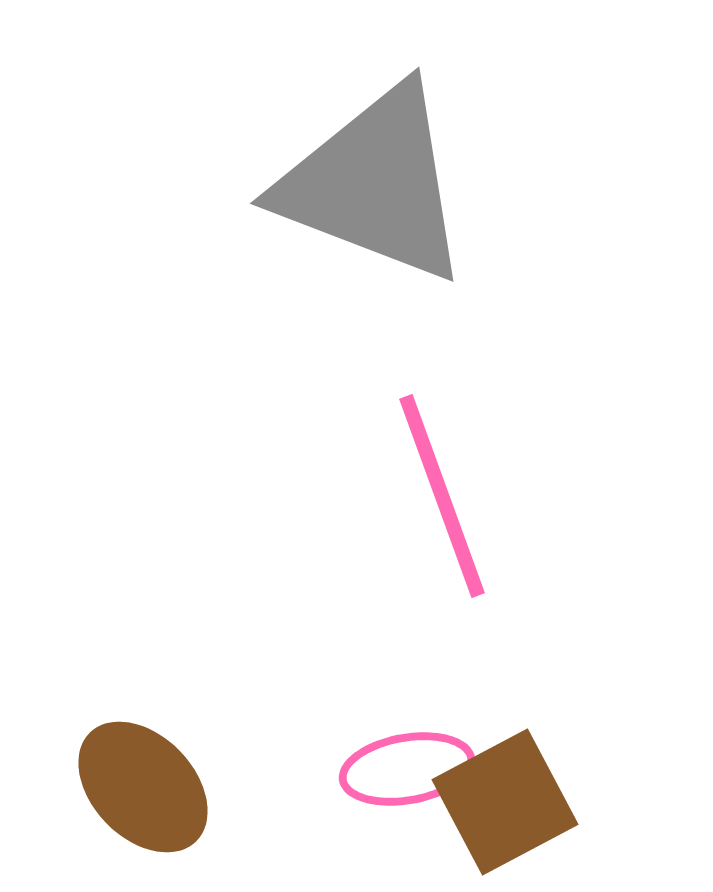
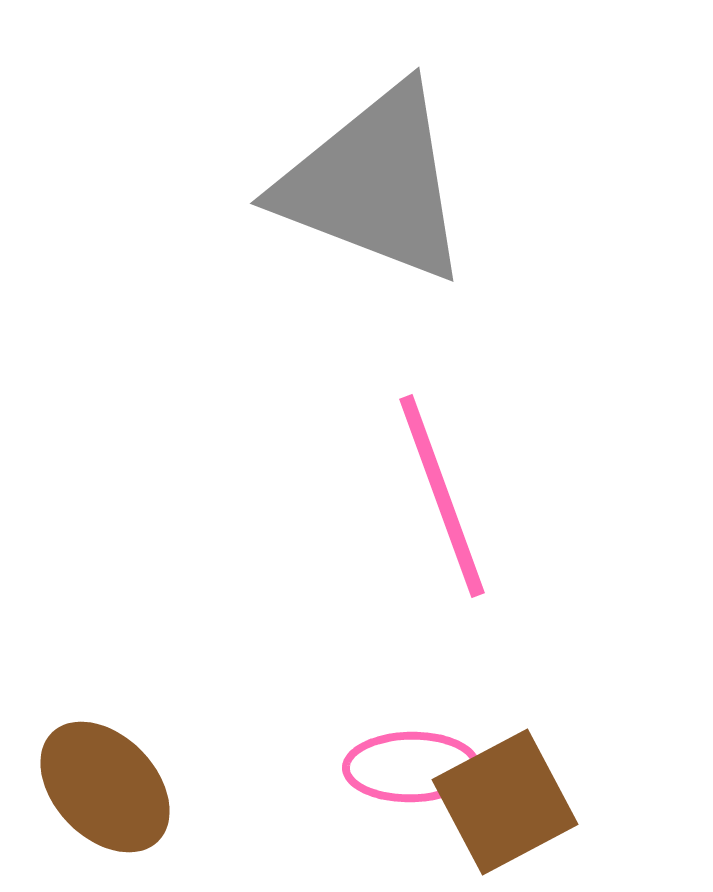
pink ellipse: moved 4 px right, 2 px up; rotated 9 degrees clockwise
brown ellipse: moved 38 px left
